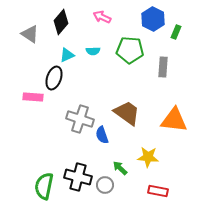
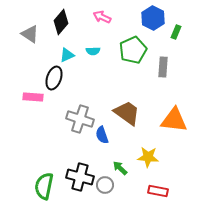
blue hexagon: moved 1 px up
green pentagon: moved 3 px right; rotated 28 degrees counterclockwise
black cross: moved 2 px right
